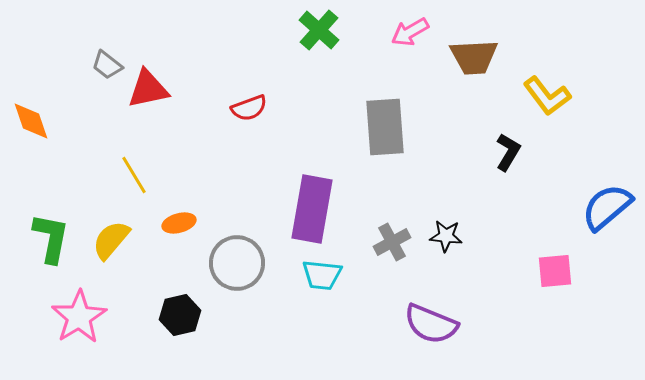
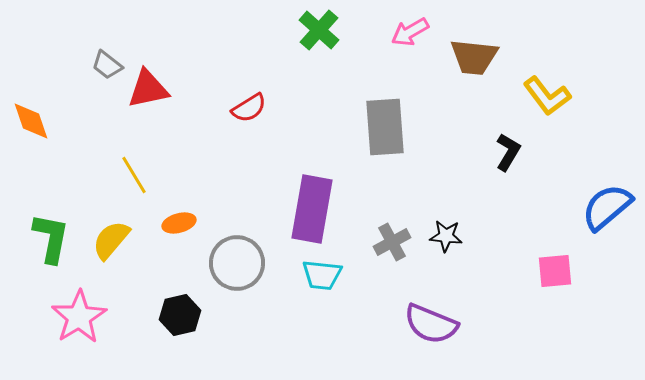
brown trapezoid: rotated 9 degrees clockwise
red semicircle: rotated 12 degrees counterclockwise
